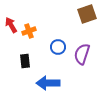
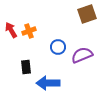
red arrow: moved 5 px down
purple semicircle: moved 1 px down; rotated 50 degrees clockwise
black rectangle: moved 1 px right, 6 px down
